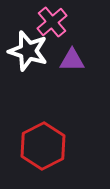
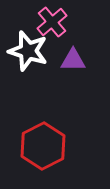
purple triangle: moved 1 px right
